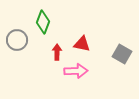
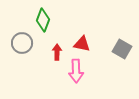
green diamond: moved 2 px up
gray circle: moved 5 px right, 3 px down
gray square: moved 5 px up
pink arrow: rotated 90 degrees clockwise
